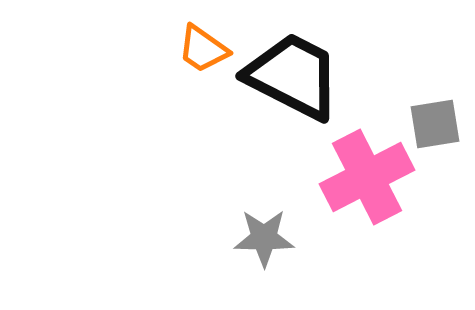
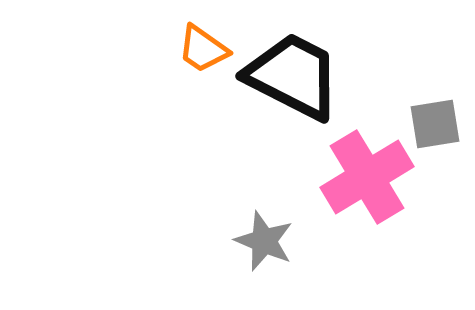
pink cross: rotated 4 degrees counterclockwise
gray star: moved 3 px down; rotated 22 degrees clockwise
